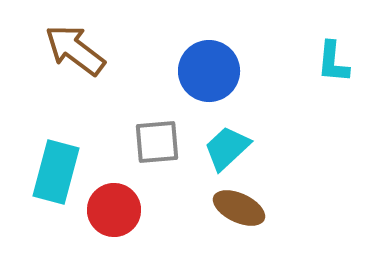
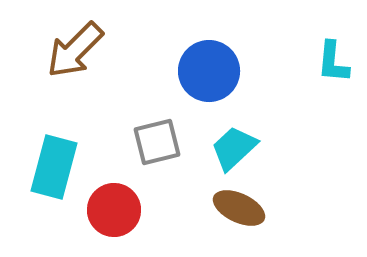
brown arrow: rotated 82 degrees counterclockwise
gray square: rotated 9 degrees counterclockwise
cyan trapezoid: moved 7 px right
cyan rectangle: moved 2 px left, 5 px up
